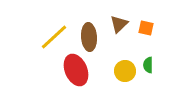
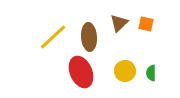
brown triangle: moved 1 px up
orange square: moved 4 px up
yellow line: moved 1 px left
green semicircle: moved 3 px right, 8 px down
red ellipse: moved 5 px right, 2 px down
